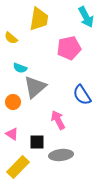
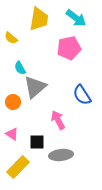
cyan arrow: moved 10 px left, 1 px down; rotated 25 degrees counterclockwise
cyan semicircle: rotated 40 degrees clockwise
